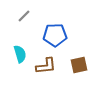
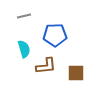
gray line: rotated 32 degrees clockwise
cyan semicircle: moved 4 px right, 5 px up
brown square: moved 3 px left, 8 px down; rotated 12 degrees clockwise
